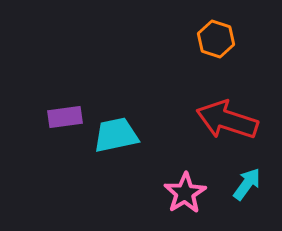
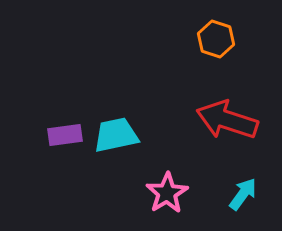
purple rectangle: moved 18 px down
cyan arrow: moved 4 px left, 10 px down
pink star: moved 18 px left
